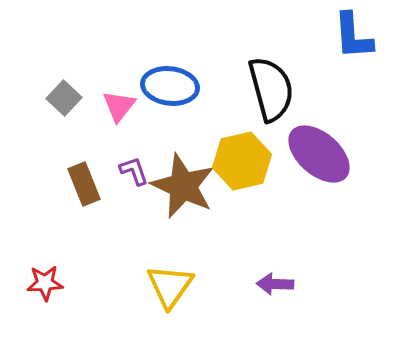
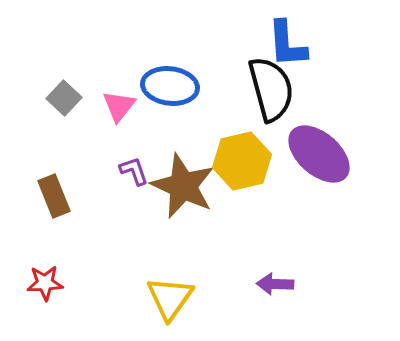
blue L-shape: moved 66 px left, 8 px down
brown rectangle: moved 30 px left, 12 px down
yellow triangle: moved 12 px down
